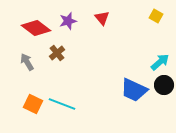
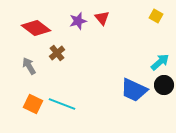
purple star: moved 10 px right
gray arrow: moved 2 px right, 4 px down
